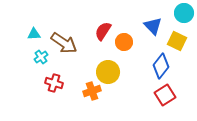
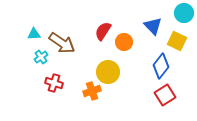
brown arrow: moved 2 px left
